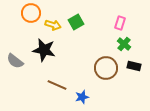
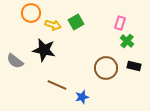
green cross: moved 3 px right, 3 px up
